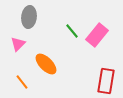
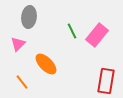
green line: rotated 14 degrees clockwise
